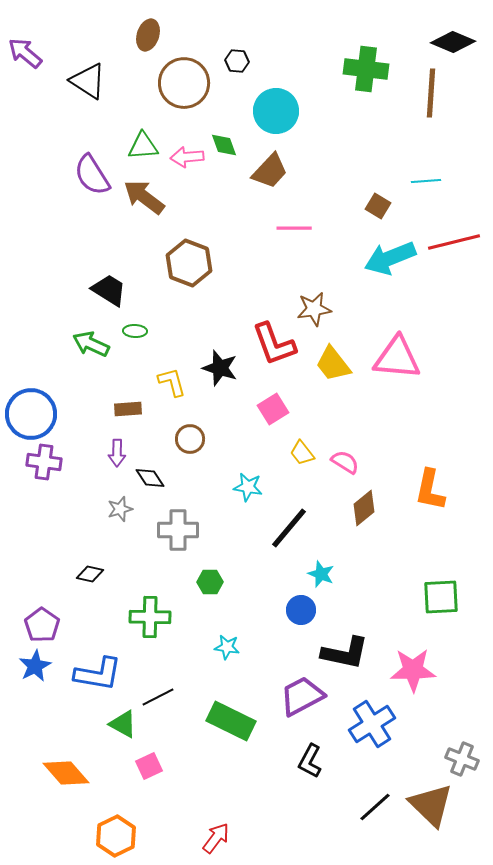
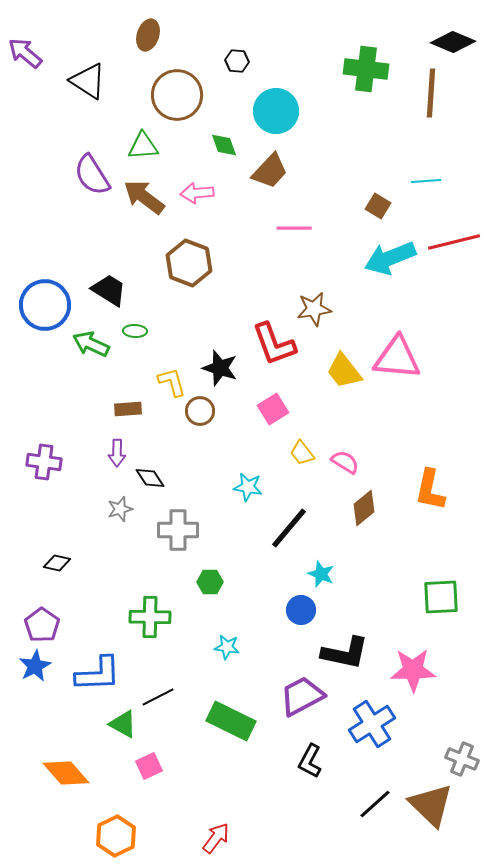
brown circle at (184, 83): moved 7 px left, 12 px down
pink arrow at (187, 157): moved 10 px right, 36 px down
yellow trapezoid at (333, 364): moved 11 px right, 7 px down
blue circle at (31, 414): moved 14 px right, 109 px up
brown circle at (190, 439): moved 10 px right, 28 px up
black diamond at (90, 574): moved 33 px left, 11 px up
blue L-shape at (98, 674): rotated 12 degrees counterclockwise
black line at (375, 807): moved 3 px up
